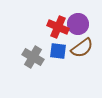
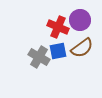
purple circle: moved 2 px right, 4 px up
blue square: rotated 18 degrees counterclockwise
gray cross: moved 6 px right
